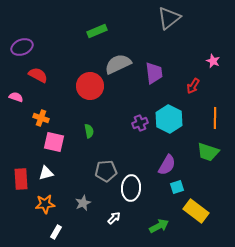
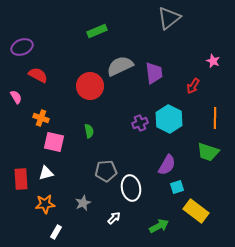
gray semicircle: moved 2 px right, 2 px down
pink semicircle: rotated 40 degrees clockwise
white ellipse: rotated 15 degrees counterclockwise
